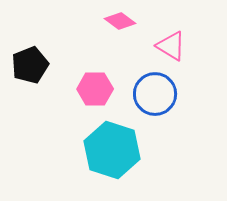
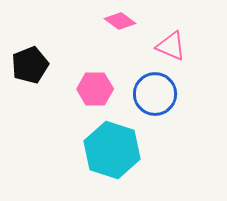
pink triangle: rotated 8 degrees counterclockwise
